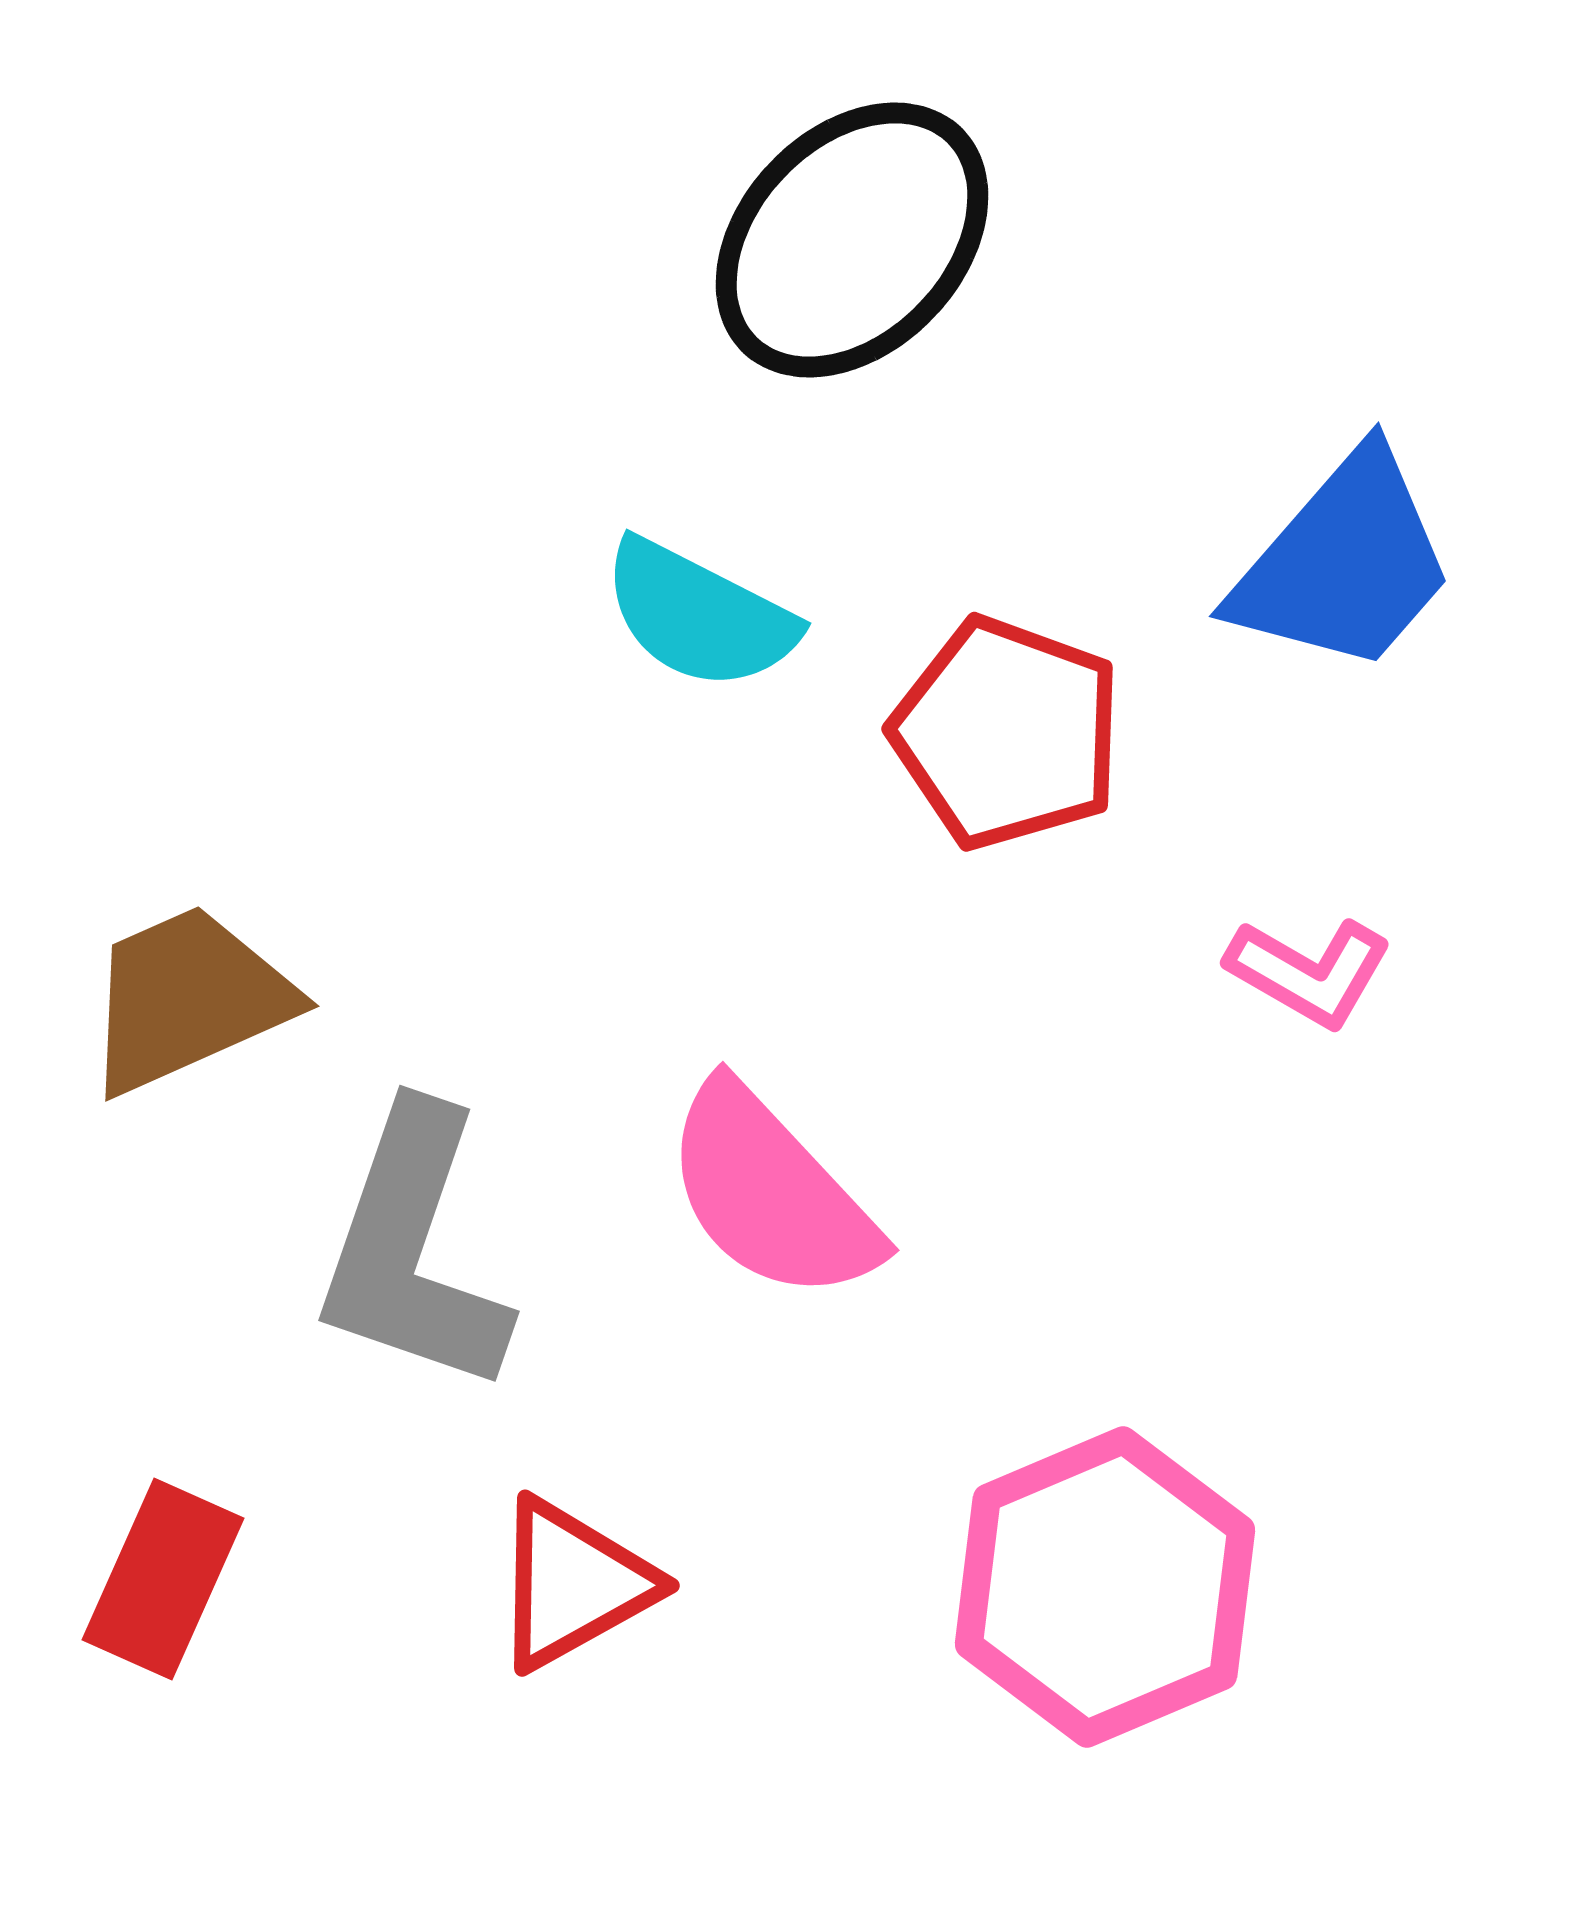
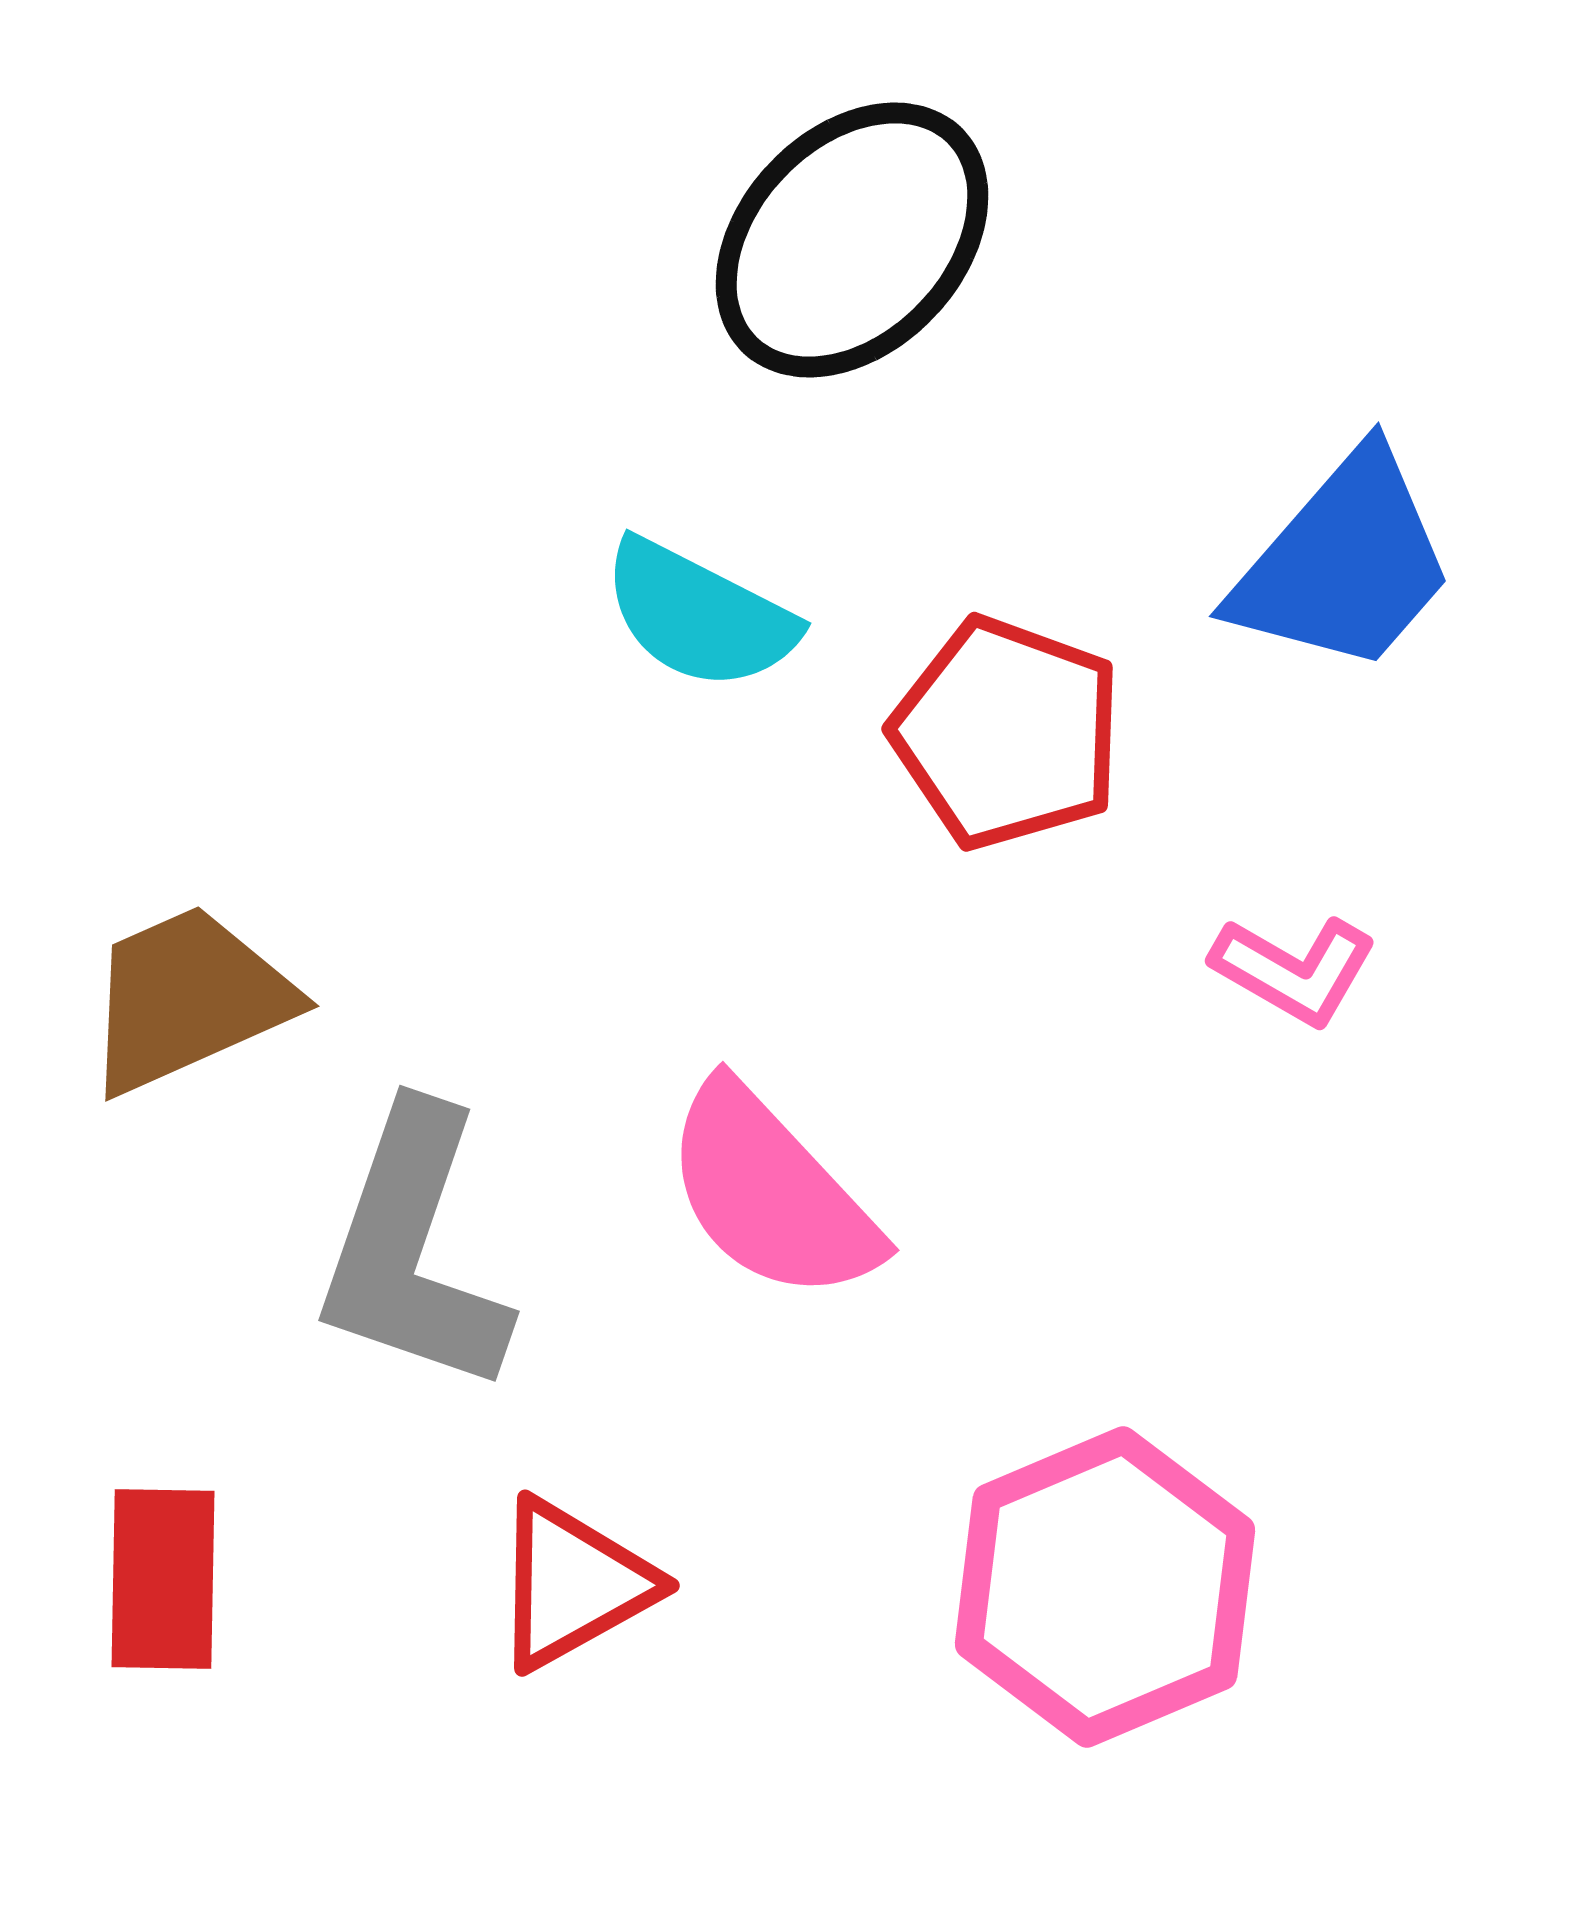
pink L-shape: moved 15 px left, 2 px up
red rectangle: rotated 23 degrees counterclockwise
